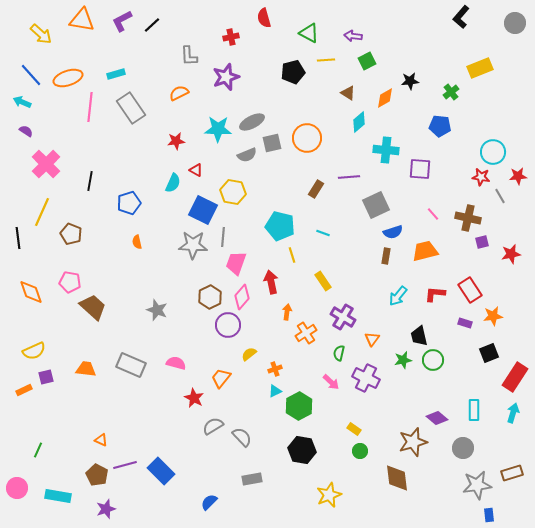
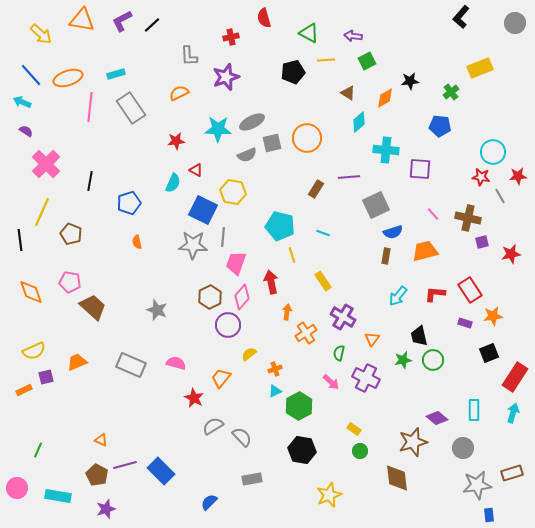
black line at (18, 238): moved 2 px right, 2 px down
orange trapezoid at (86, 369): moved 9 px left, 7 px up; rotated 30 degrees counterclockwise
